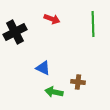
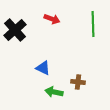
black cross: moved 2 px up; rotated 15 degrees counterclockwise
